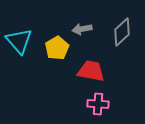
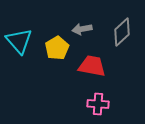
red trapezoid: moved 1 px right, 5 px up
